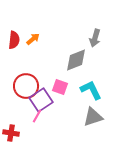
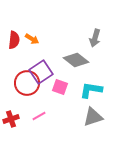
orange arrow: moved 1 px left; rotated 72 degrees clockwise
gray diamond: rotated 60 degrees clockwise
red circle: moved 1 px right, 3 px up
cyan L-shape: rotated 55 degrees counterclockwise
purple square: moved 28 px up
pink line: moved 2 px right; rotated 32 degrees clockwise
red cross: moved 14 px up; rotated 28 degrees counterclockwise
